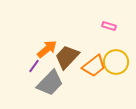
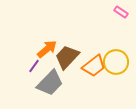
pink rectangle: moved 12 px right, 14 px up; rotated 16 degrees clockwise
